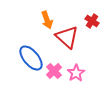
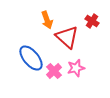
pink star: moved 5 px up; rotated 18 degrees clockwise
